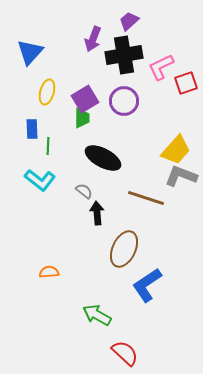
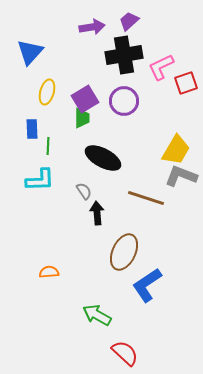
purple arrow: moved 1 px left, 12 px up; rotated 120 degrees counterclockwise
yellow trapezoid: rotated 12 degrees counterclockwise
cyan L-shape: rotated 40 degrees counterclockwise
gray semicircle: rotated 18 degrees clockwise
brown ellipse: moved 3 px down
